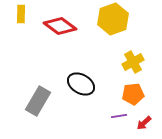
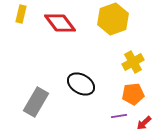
yellow rectangle: rotated 12 degrees clockwise
red diamond: moved 3 px up; rotated 16 degrees clockwise
gray rectangle: moved 2 px left, 1 px down
